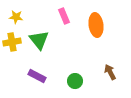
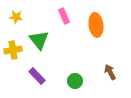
yellow cross: moved 1 px right, 8 px down
purple rectangle: rotated 18 degrees clockwise
